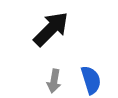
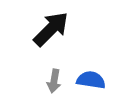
blue semicircle: rotated 64 degrees counterclockwise
